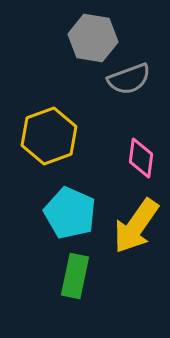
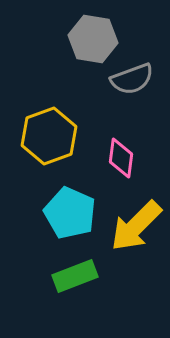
gray hexagon: moved 1 px down
gray semicircle: moved 3 px right
pink diamond: moved 20 px left
yellow arrow: rotated 10 degrees clockwise
green rectangle: rotated 57 degrees clockwise
